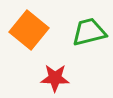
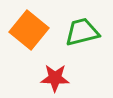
green trapezoid: moved 7 px left
